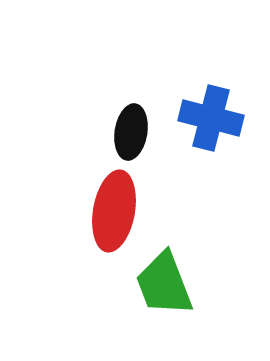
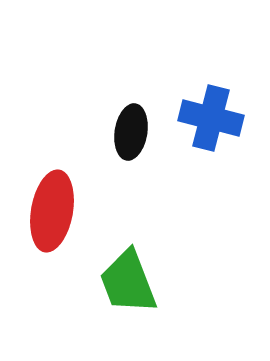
red ellipse: moved 62 px left
green trapezoid: moved 36 px left, 2 px up
